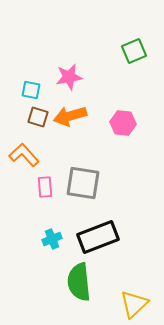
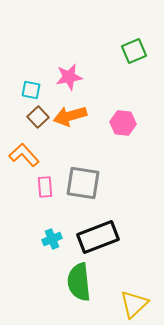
brown square: rotated 30 degrees clockwise
